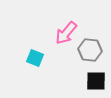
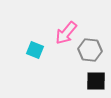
cyan square: moved 8 px up
